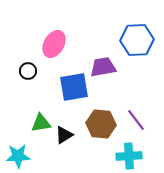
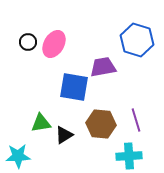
blue hexagon: rotated 20 degrees clockwise
black circle: moved 29 px up
blue square: rotated 20 degrees clockwise
purple line: rotated 20 degrees clockwise
